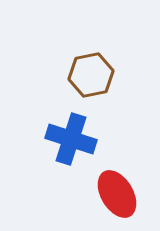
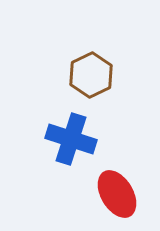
brown hexagon: rotated 15 degrees counterclockwise
